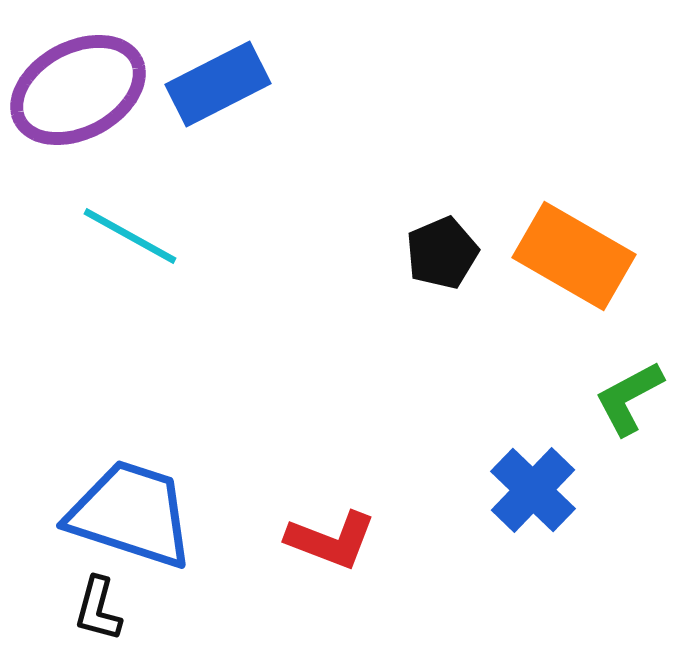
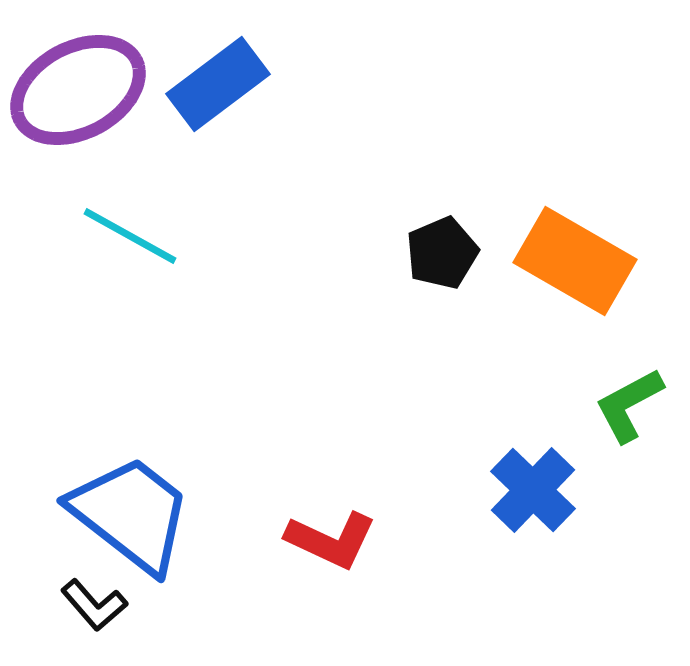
blue rectangle: rotated 10 degrees counterclockwise
orange rectangle: moved 1 px right, 5 px down
green L-shape: moved 7 px down
blue trapezoid: rotated 20 degrees clockwise
red L-shape: rotated 4 degrees clockwise
black L-shape: moved 4 px left, 4 px up; rotated 56 degrees counterclockwise
